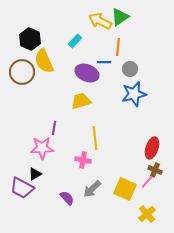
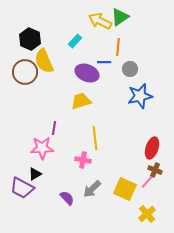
brown circle: moved 3 px right
blue star: moved 6 px right, 2 px down
